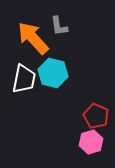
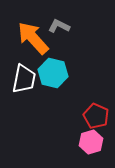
gray L-shape: rotated 125 degrees clockwise
